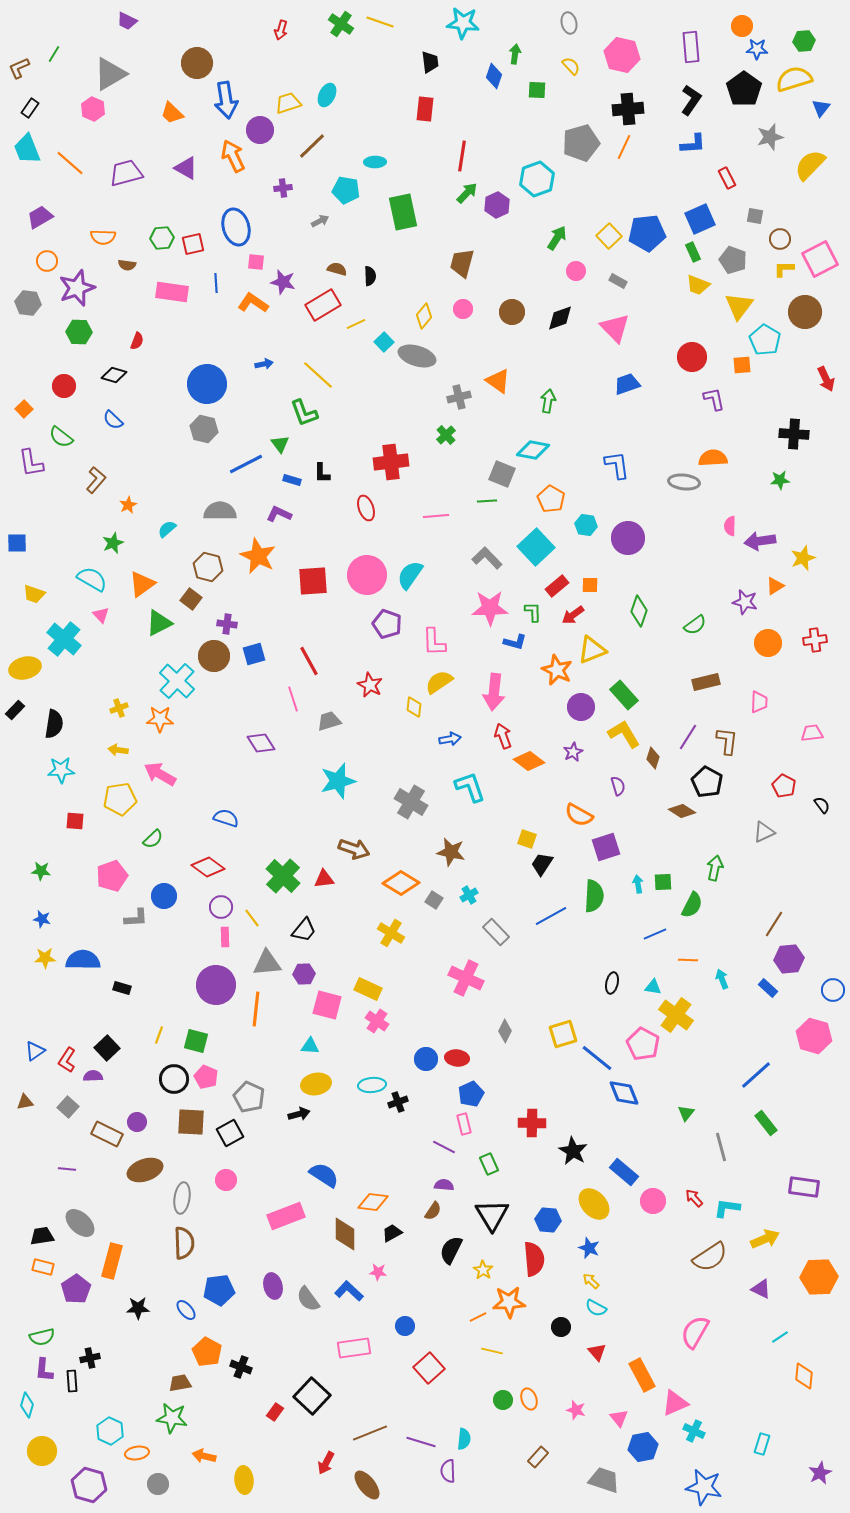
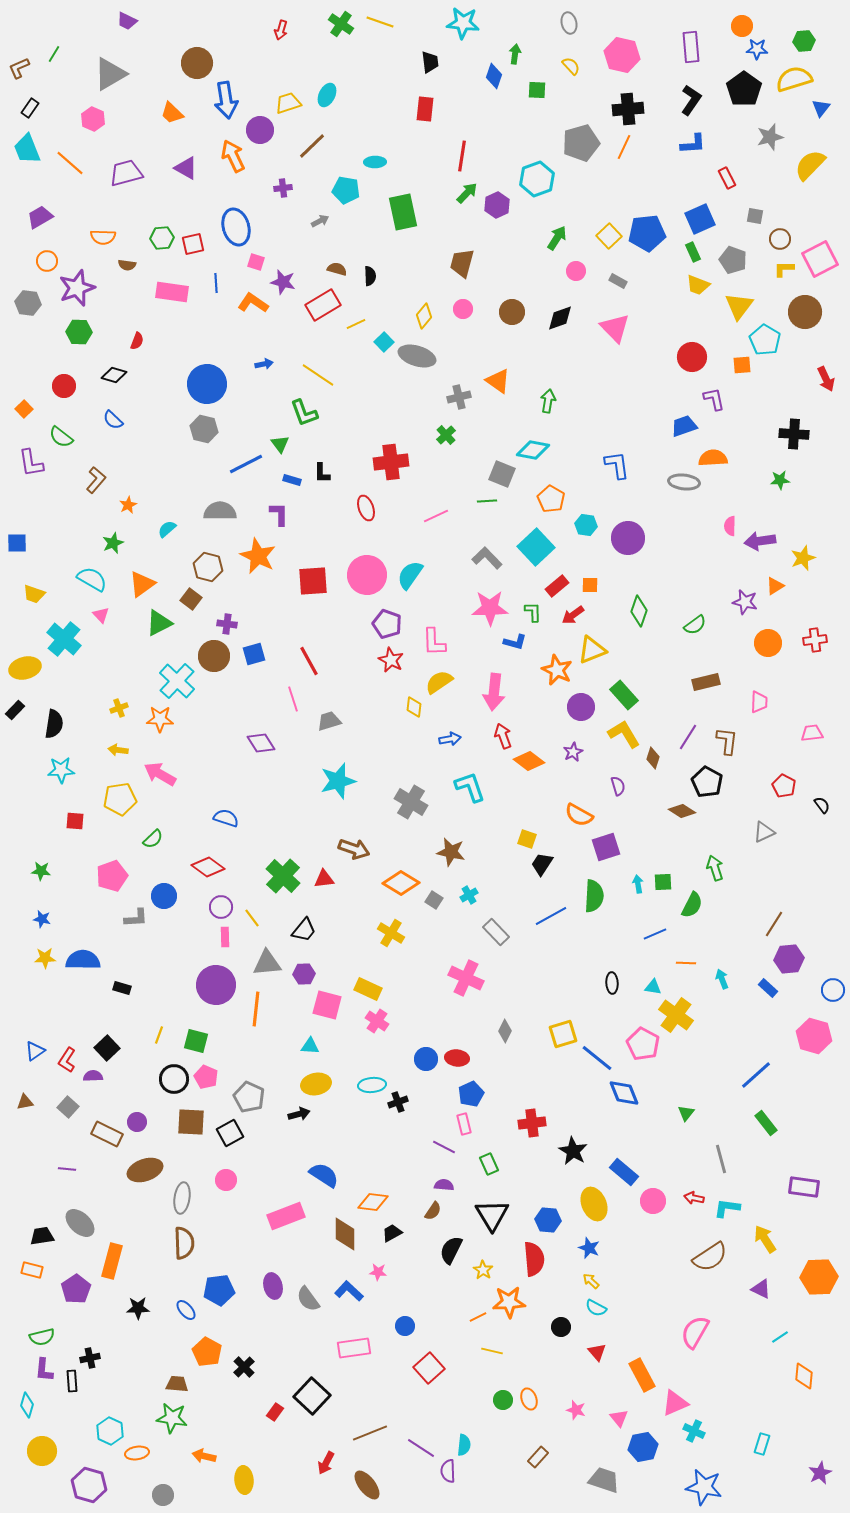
pink hexagon at (93, 109): moved 10 px down
pink square at (256, 262): rotated 12 degrees clockwise
yellow line at (318, 375): rotated 8 degrees counterclockwise
blue trapezoid at (627, 384): moved 57 px right, 42 px down
purple L-shape at (279, 514): rotated 65 degrees clockwise
pink line at (436, 516): rotated 20 degrees counterclockwise
red star at (370, 685): moved 21 px right, 25 px up
green arrow at (715, 868): rotated 30 degrees counterclockwise
orange line at (688, 960): moved 2 px left, 3 px down
black ellipse at (612, 983): rotated 15 degrees counterclockwise
red cross at (532, 1123): rotated 8 degrees counterclockwise
gray line at (721, 1147): moved 12 px down
red arrow at (694, 1198): rotated 36 degrees counterclockwise
yellow ellipse at (594, 1204): rotated 20 degrees clockwise
yellow arrow at (765, 1239): rotated 100 degrees counterclockwise
orange rectangle at (43, 1267): moved 11 px left, 3 px down
black cross at (241, 1367): moved 3 px right; rotated 25 degrees clockwise
brown trapezoid at (180, 1383): moved 3 px left, 1 px down; rotated 15 degrees clockwise
cyan semicircle at (464, 1439): moved 6 px down
purple line at (421, 1442): moved 6 px down; rotated 16 degrees clockwise
gray circle at (158, 1484): moved 5 px right, 11 px down
